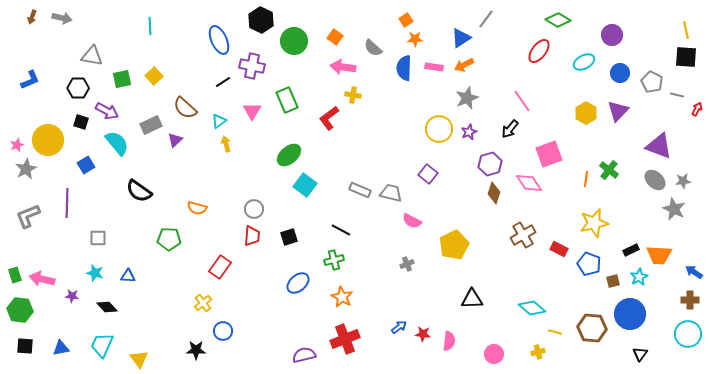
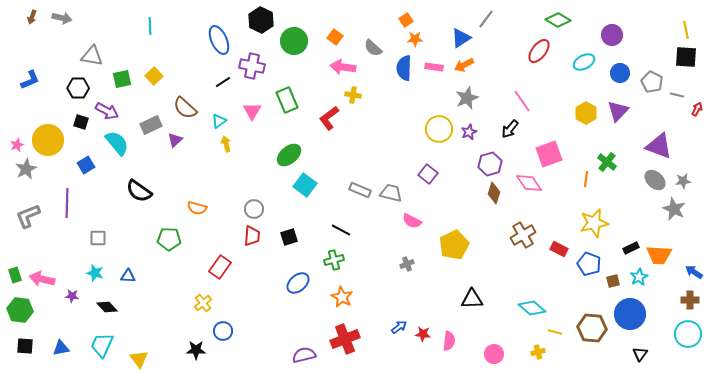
green cross at (609, 170): moved 2 px left, 8 px up
black rectangle at (631, 250): moved 2 px up
